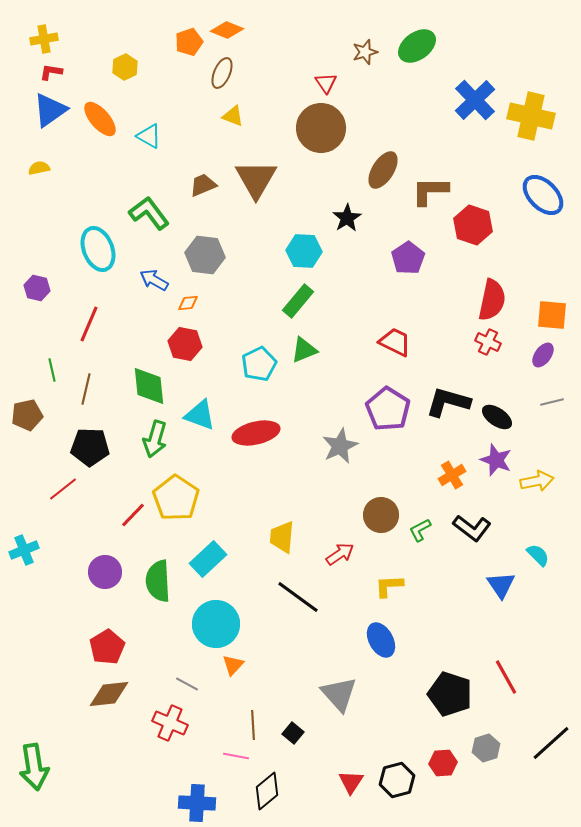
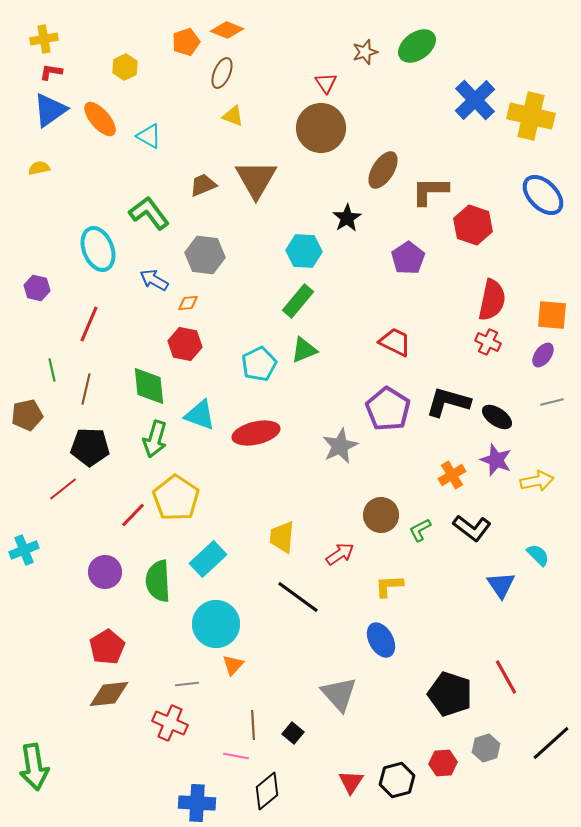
orange pentagon at (189, 42): moved 3 px left
gray line at (187, 684): rotated 35 degrees counterclockwise
